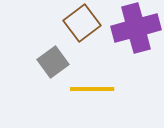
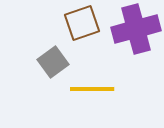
brown square: rotated 18 degrees clockwise
purple cross: moved 1 px down
